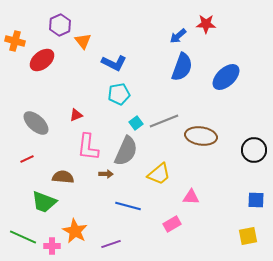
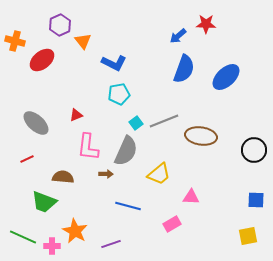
blue semicircle: moved 2 px right, 2 px down
